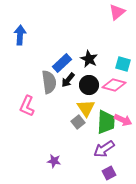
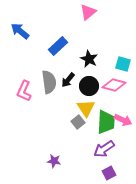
pink triangle: moved 29 px left
blue arrow: moved 4 px up; rotated 54 degrees counterclockwise
blue rectangle: moved 4 px left, 17 px up
black circle: moved 1 px down
pink L-shape: moved 3 px left, 15 px up
